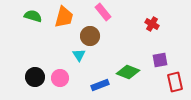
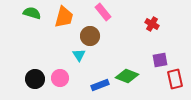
green semicircle: moved 1 px left, 3 px up
green diamond: moved 1 px left, 4 px down
black circle: moved 2 px down
red rectangle: moved 3 px up
